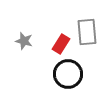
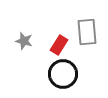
red rectangle: moved 2 px left, 1 px down
black circle: moved 5 px left
